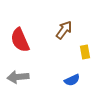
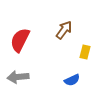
red semicircle: rotated 50 degrees clockwise
yellow rectangle: rotated 24 degrees clockwise
